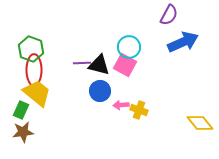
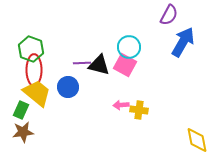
blue arrow: rotated 36 degrees counterclockwise
blue circle: moved 32 px left, 4 px up
yellow cross: rotated 12 degrees counterclockwise
yellow diamond: moved 3 px left, 17 px down; rotated 28 degrees clockwise
